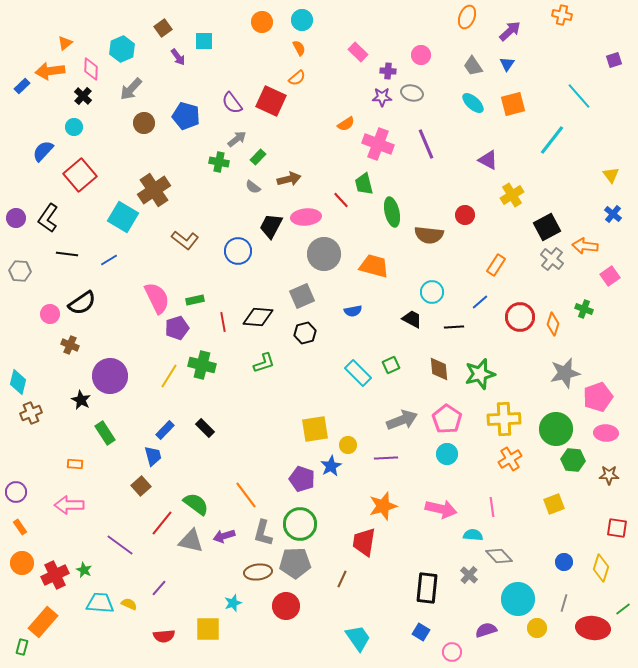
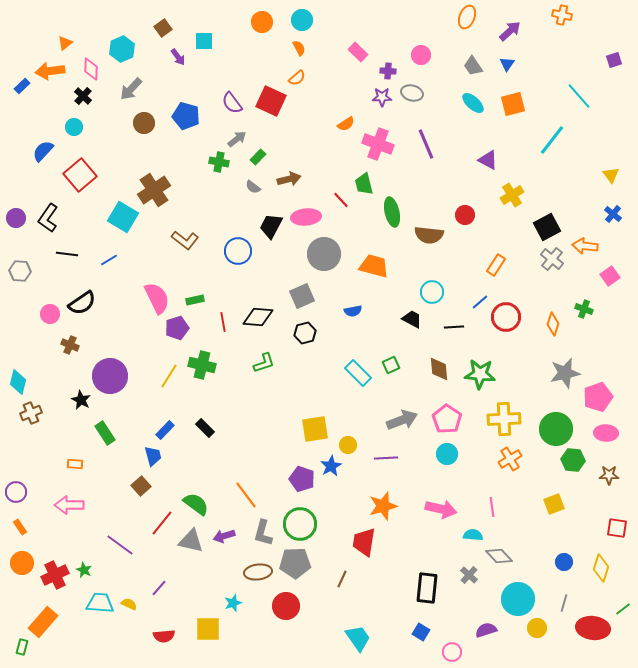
red circle at (520, 317): moved 14 px left
green star at (480, 374): rotated 20 degrees clockwise
